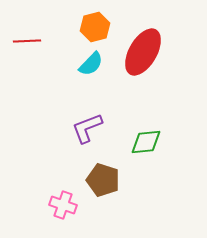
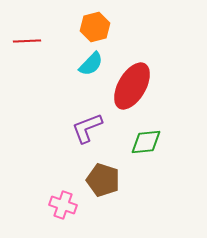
red ellipse: moved 11 px left, 34 px down
